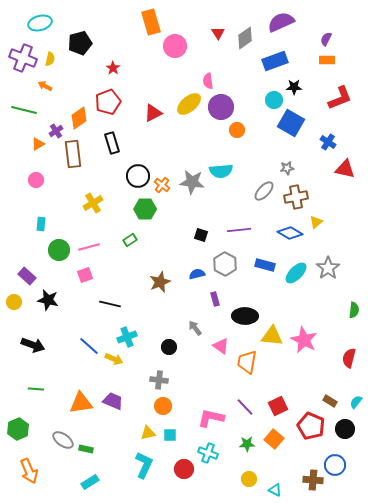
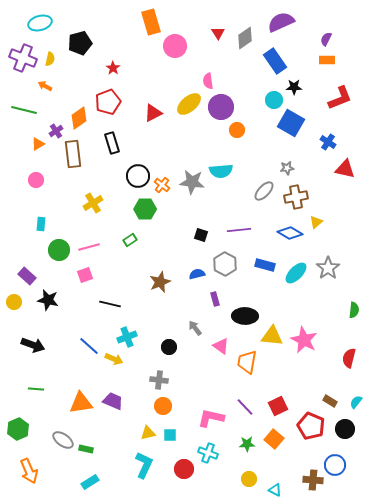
blue rectangle at (275, 61): rotated 75 degrees clockwise
